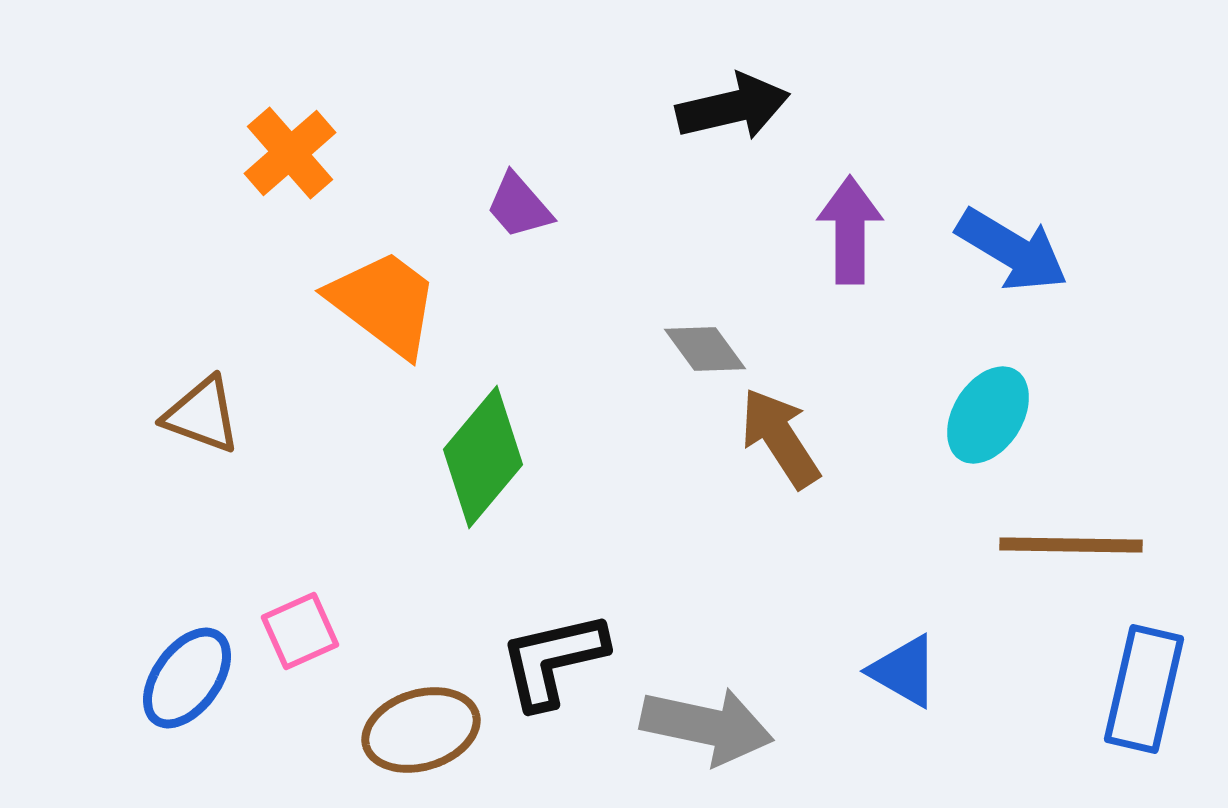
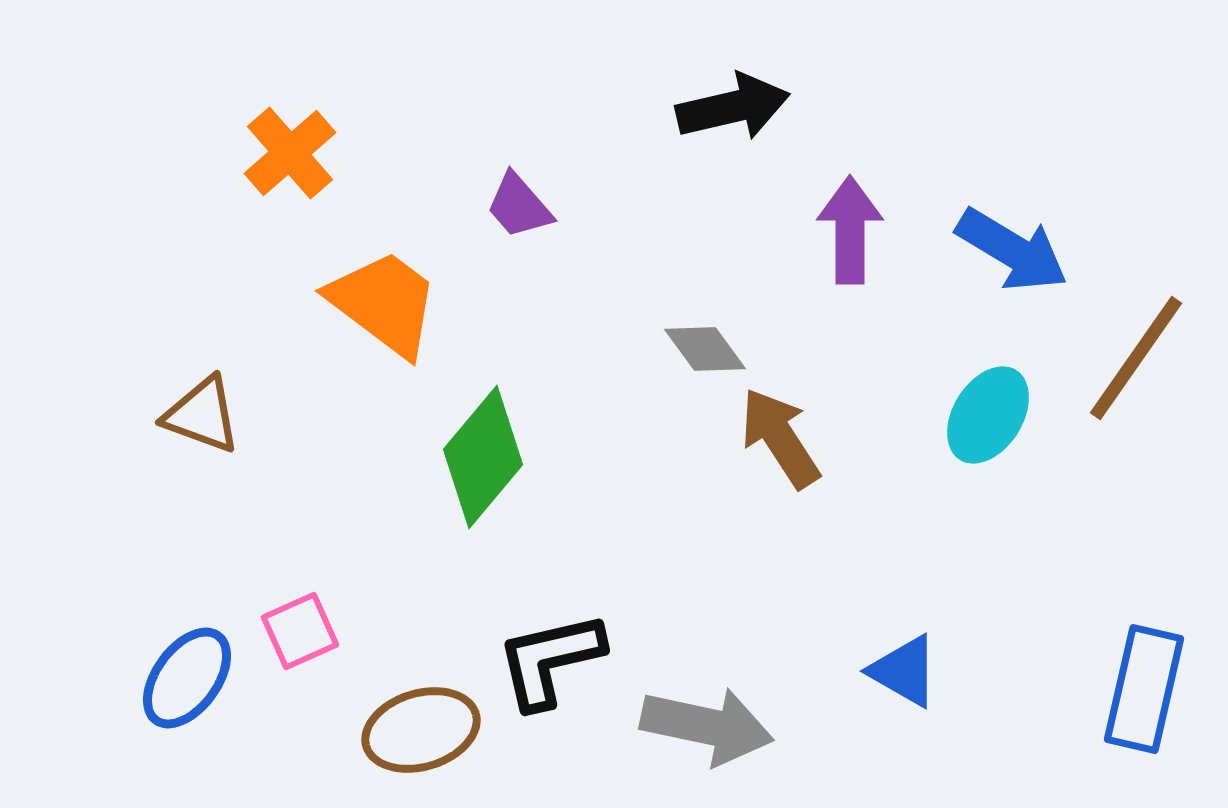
brown line: moved 65 px right, 187 px up; rotated 56 degrees counterclockwise
black L-shape: moved 3 px left
